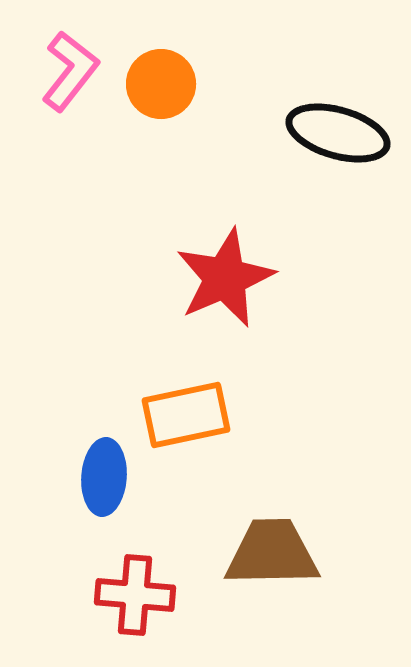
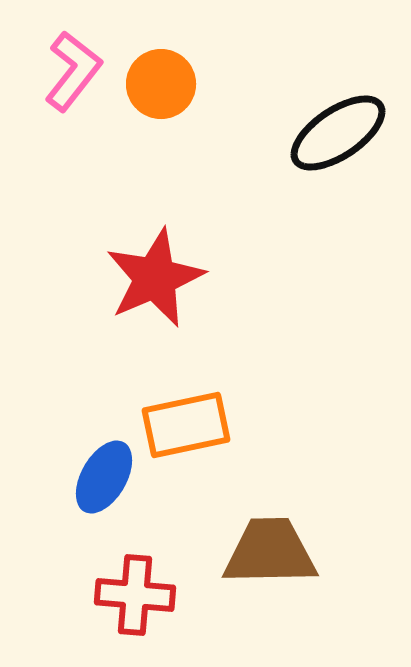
pink L-shape: moved 3 px right
black ellipse: rotated 50 degrees counterclockwise
red star: moved 70 px left
orange rectangle: moved 10 px down
blue ellipse: rotated 26 degrees clockwise
brown trapezoid: moved 2 px left, 1 px up
